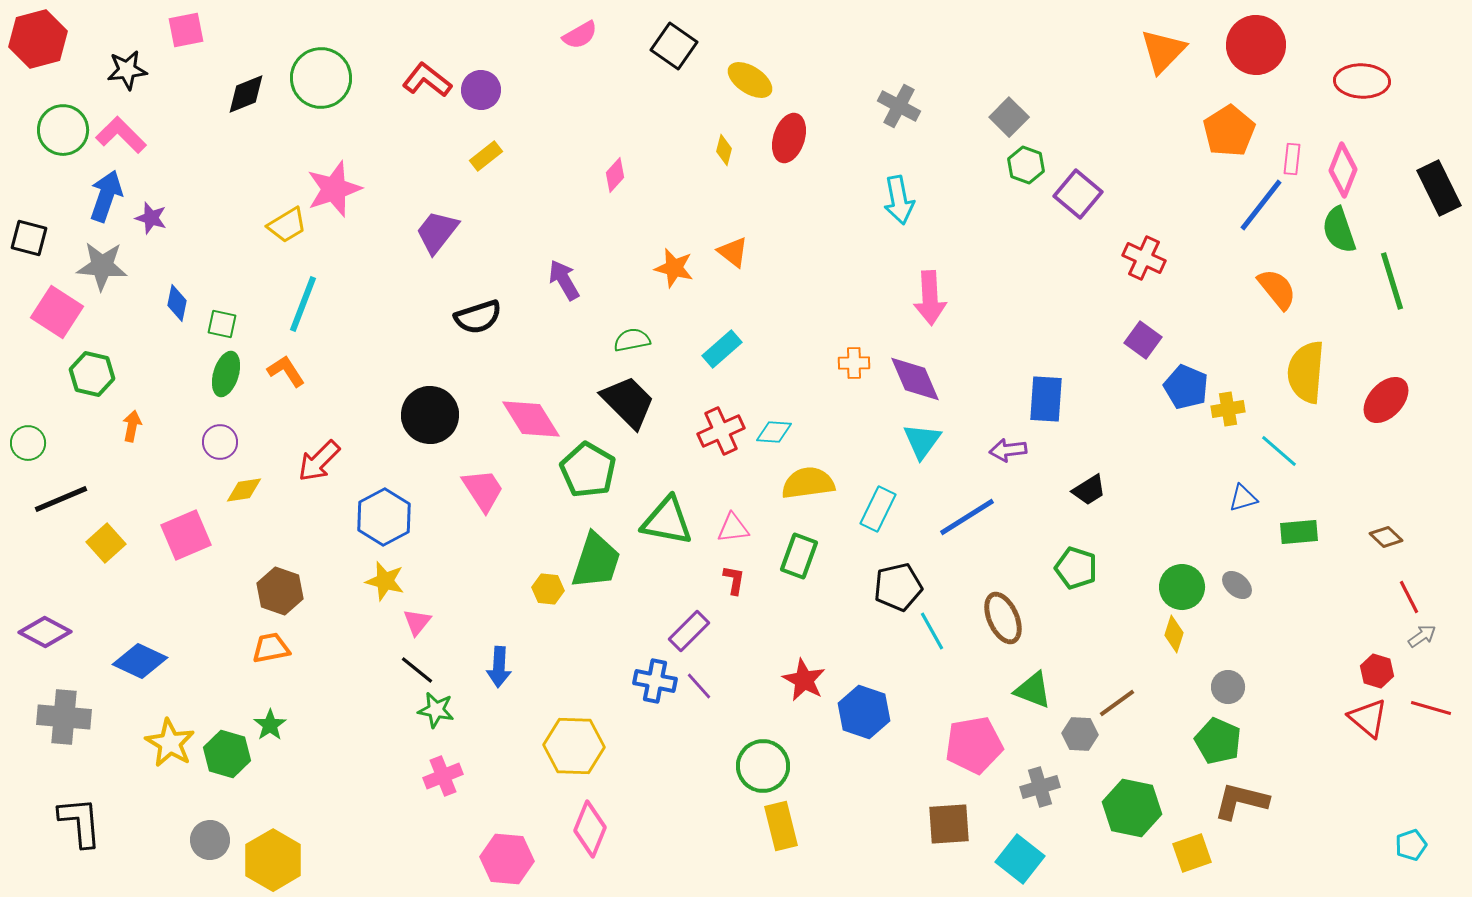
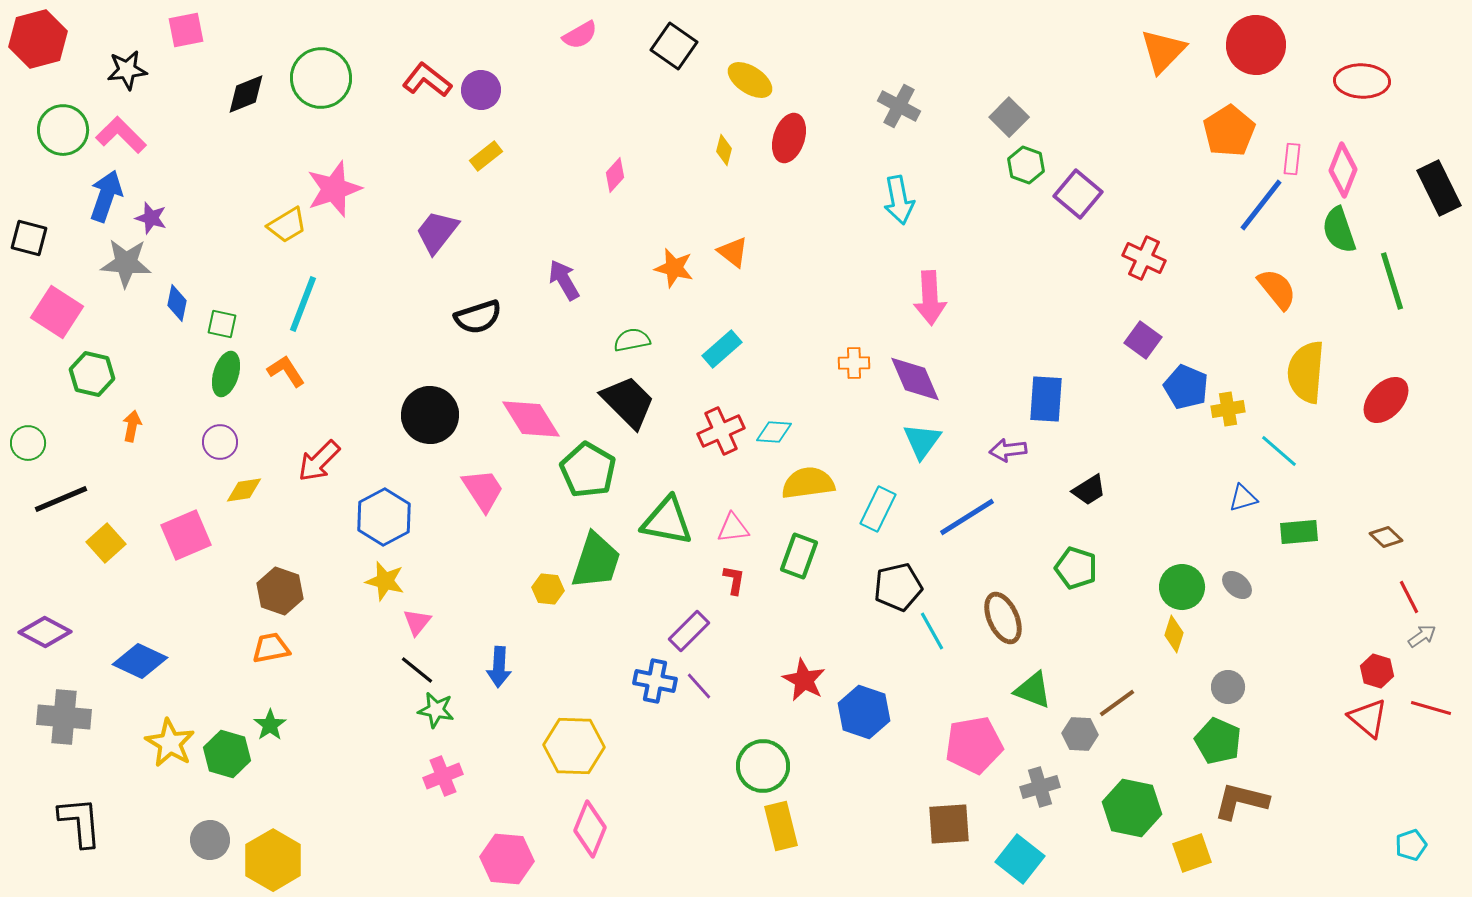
gray star at (102, 266): moved 24 px right, 3 px up
